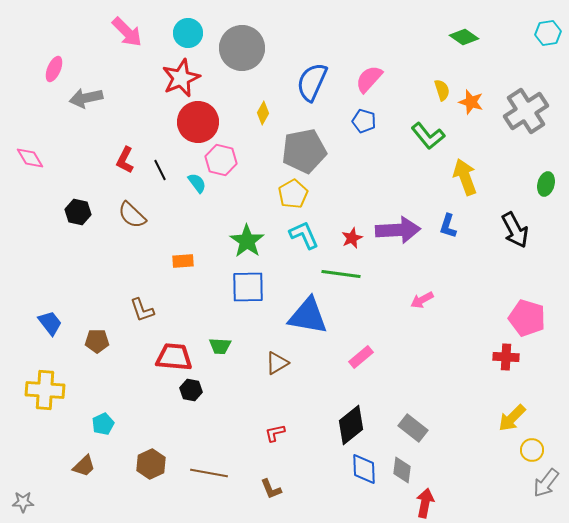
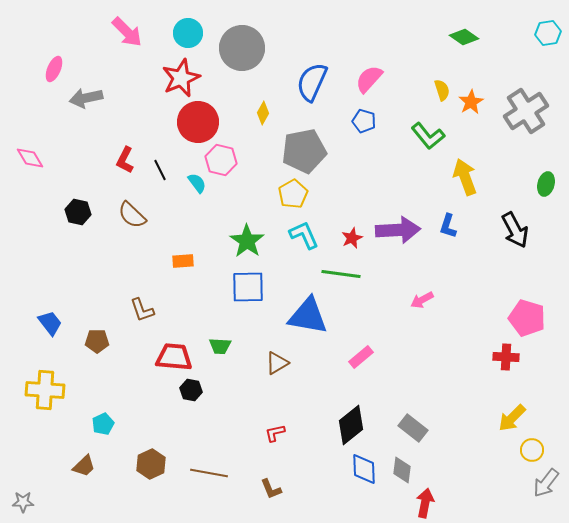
orange star at (471, 102): rotated 25 degrees clockwise
